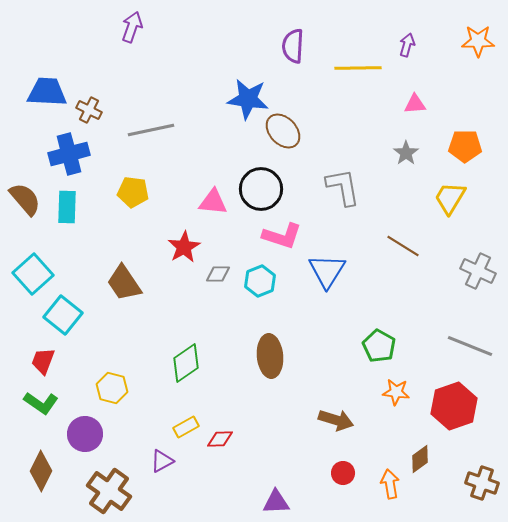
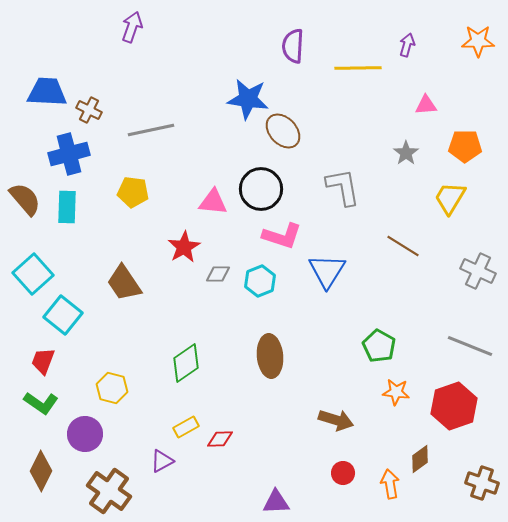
pink triangle at (415, 104): moved 11 px right, 1 px down
